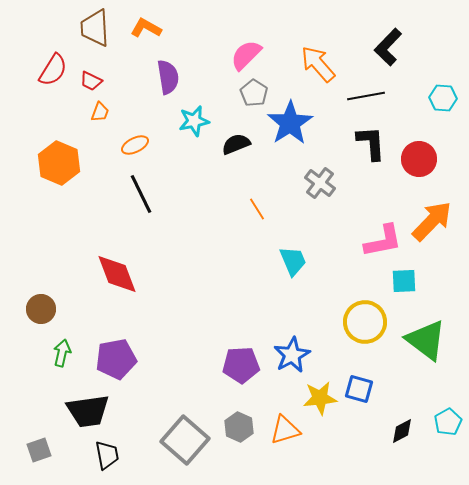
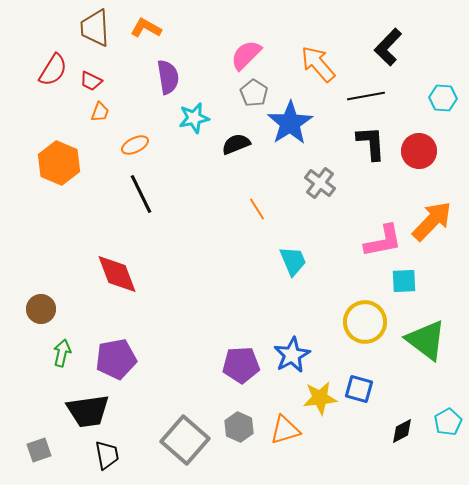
cyan star at (194, 121): moved 3 px up
red circle at (419, 159): moved 8 px up
